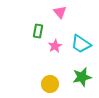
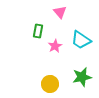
cyan trapezoid: moved 4 px up
